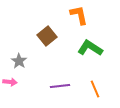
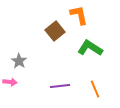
brown square: moved 8 px right, 5 px up
